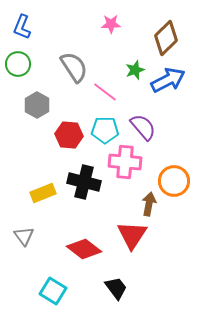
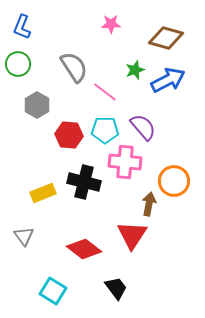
brown diamond: rotated 60 degrees clockwise
